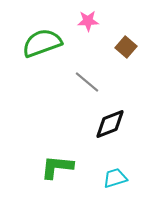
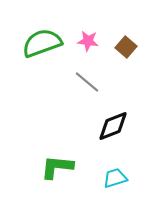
pink star: moved 20 px down; rotated 10 degrees clockwise
black diamond: moved 3 px right, 2 px down
